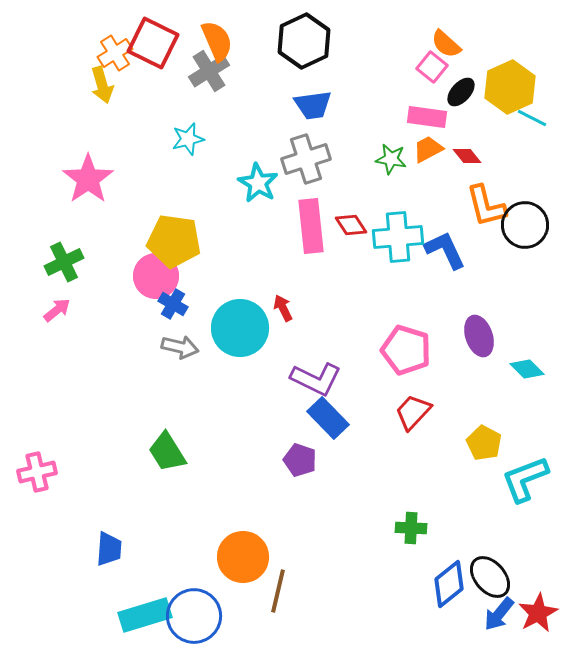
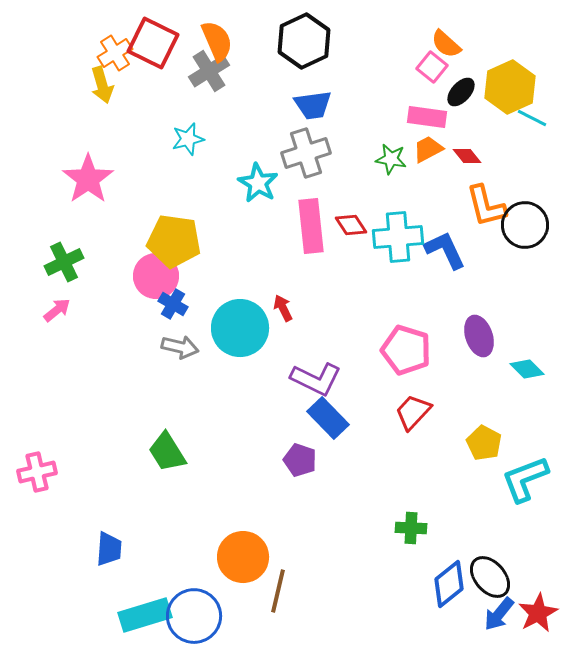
gray cross at (306, 159): moved 6 px up
